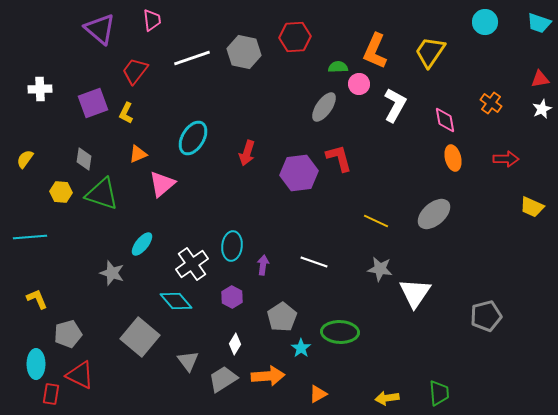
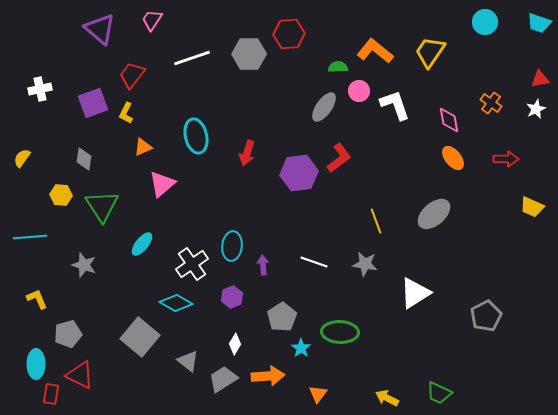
pink trapezoid at (152, 20): rotated 140 degrees counterclockwise
red hexagon at (295, 37): moved 6 px left, 3 px up
orange L-shape at (375, 51): rotated 105 degrees clockwise
gray hexagon at (244, 52): moved 5 px right, 2 px down; rotated 12 degrees counterclockwise
red trapezoid at (135, 71): moved 3 px left, 4 px down
pink circle at (359, 84): moved 7 px down
white cross at (40, 89): rotated 10 degrees counterclockwise
white L-shape at (395, 105): rotated 48 degrees counterclockwise
white star at (542, 109): moved 6 px left
pink diamond at (445, 120): moved 4 px right
cyan ellipse at (193, 138): moved 3 px right, 2 px up; rotated 44 degrees counterclockwise
orange triangle at (138, 154): moved 5 px right, 7 px up
red L-shape at (339, 158): rotated 68 degrees clockwise
orange ellipse at (453, 158): rotated 25 degrees counterclockwise
yellow semicircle at (25, 159): moved 3 px left, 1 px up
yellow hexagon at (61, 192): moved 3 px down
green triangle at (102, 194): moved 12 px down; rotated 39 degrees clockwise
yellow line at (376, 221): rotated 45 degrees clockwise
purple arrow at (263, 265): rotated 12 degrees counterclockwise
gray star at (380, 269): moved 15 px left, 5 px up
gray star at (112, 273): moved 28 px left, 8 px up
white triangle at (415, 293): rotated 24 degrees clockwise
purple hexagon at (232, 297): rotated 10 degrees clockwise
cyan diamond at (176, 301): moved 2 px down; rotated 20 degrees counterclockwise
gray pentagon at (486, 316): rotated 12 degrees counterclockwise
gray triangle at (188, 361): rotated 15 degrees counterclockwise
green trapezoid at (439, 393): rotated 120 degrees clockwise
orange triangle at (318, 394): rotated 24 degrees counterclockwise
yellow arrow at (387, 398): rotated 35 degrees clockwise
